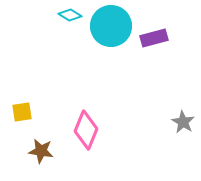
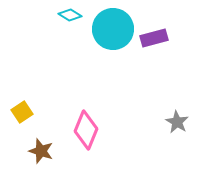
cyan circle: moved 2 px right, 3 px down
yellow square: rotated 25 degrees counterclockwise
gray star: moved 6 px left
brown star: rotated 10 degrees clockwise
